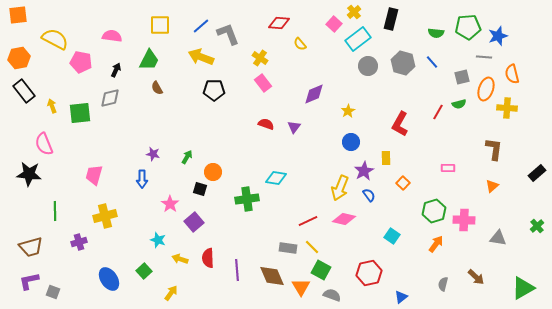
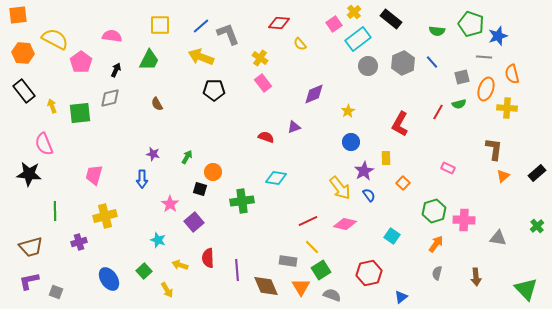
black rectangle at (391, 19): rotated 65 degrees counterclockwise
pink square at (334, 24): rotated 14 degrees clockwise
green pentagon at (468, 27): moved 3 px right, 3 px up; rotated 25 degrees clockwise
green semicircle at (436, 33): moved 1 px right, 2 px up
orange hexagon at (19, 58): moved 4 px right, 5 px up; rotated 15 degrees clockwise
pink pentagon at (81, 62): rotated 25 degrees clockwise
gray hexagon at (403, 63): rotated 20 degrees clockwise
brown semicircle at (157, 88): moved 16 px down
red semicircle at (266, 124): moved 13 px down
purple triangle at (294, 127): rotated 32 degrees clockwise
pink rectangle at (448, 168): rotated 24 degrees clockwise
orange triangle at (492, 186): moved 11 px right, 10 px up
yellow arrow at (340, 188): rotated 60 degrees counterclockwise
green cross at (247, 199): moved 5 px left, 2 px down
pink diamond at (344, 219): moved 1 px right, 5 px down
gray rectangle at (288, 248): moved 13 px down
yellow arrow at (180, 259): moved 6 px down
green square at (321, 270): rotated 30 degrees clockwise
brown diamond at (272, 276): moved 6 px left, 10 px down
brown arrow at (476, 277): rotated 42 degrees clockwise
gray semicircle at (443, 284): moved 6 px left, 11 px up
green triangle at (523, 288): moved 3 px right, 1 px down; rotated 45 degrees counterclockwise
gray square at (53, 292): moved 3 px right
yellow arrow at (171, 293): moved 4 px left, 3 px up; rotated 112 degrees clockwise
